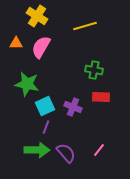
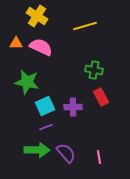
pink semicircle: rotated 85 degrees clockwise
green star: moved 2 px up
red rectangle: rotated 60 degrees clockwise
purple cross: rotated 24 degrees counterclockwise
purple line: rotated 48 degrees clockwise
pink line: moved 7 px down; rotated 48 degrees counterclockwise
